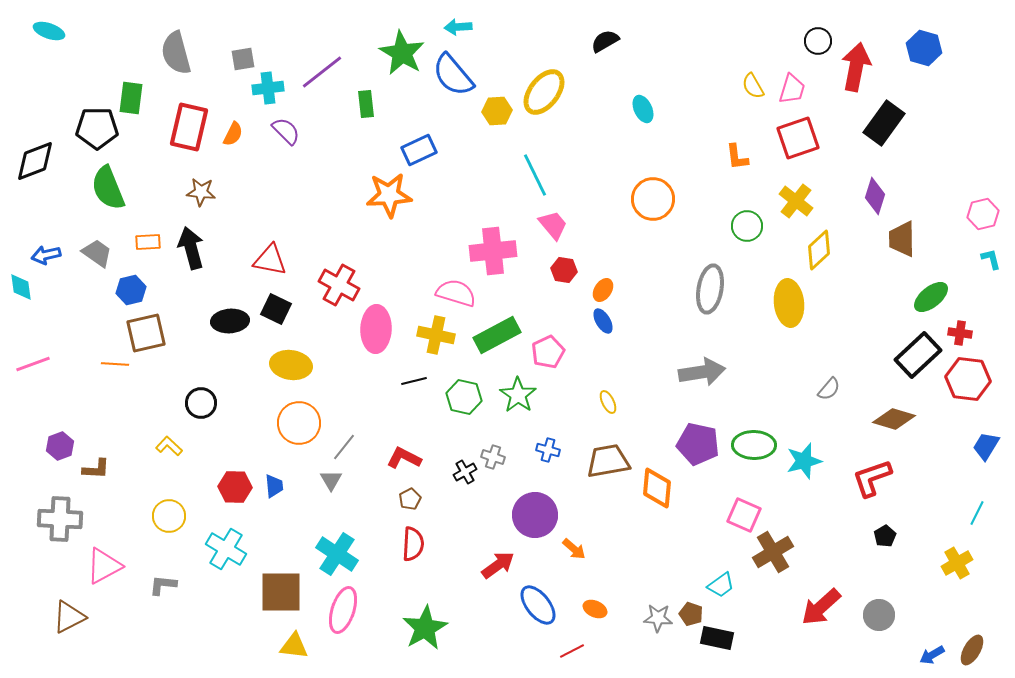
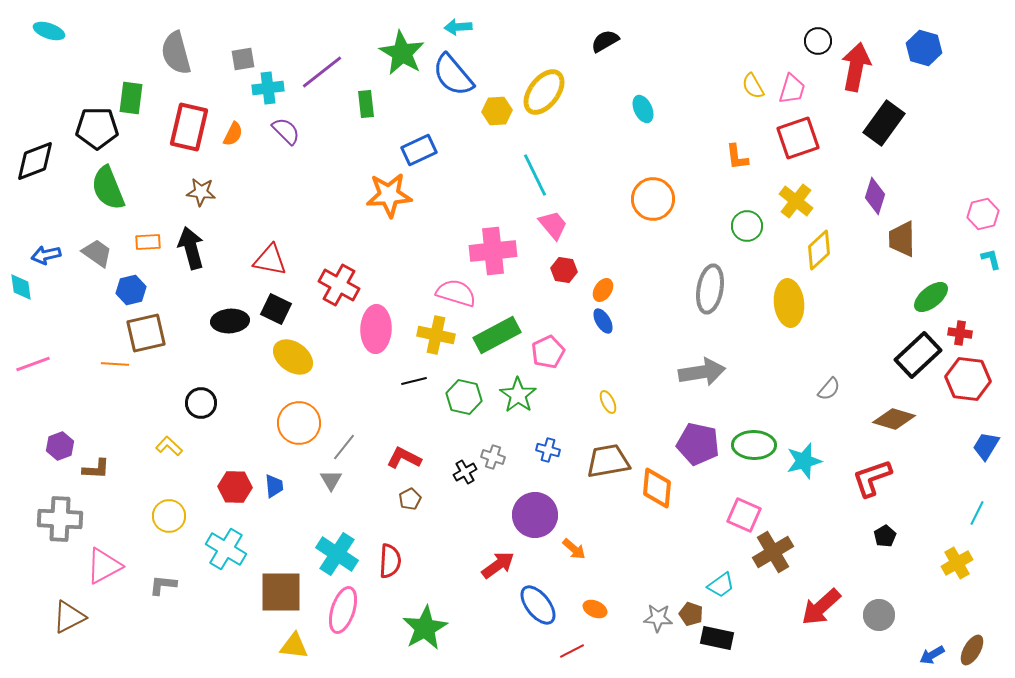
yellow ellipse at (291, 365): moved 2 px right, 8 px up; rotated 27 degrees clockwise
red semicircle at (413, 544): moved 23 px left, 17 px down
